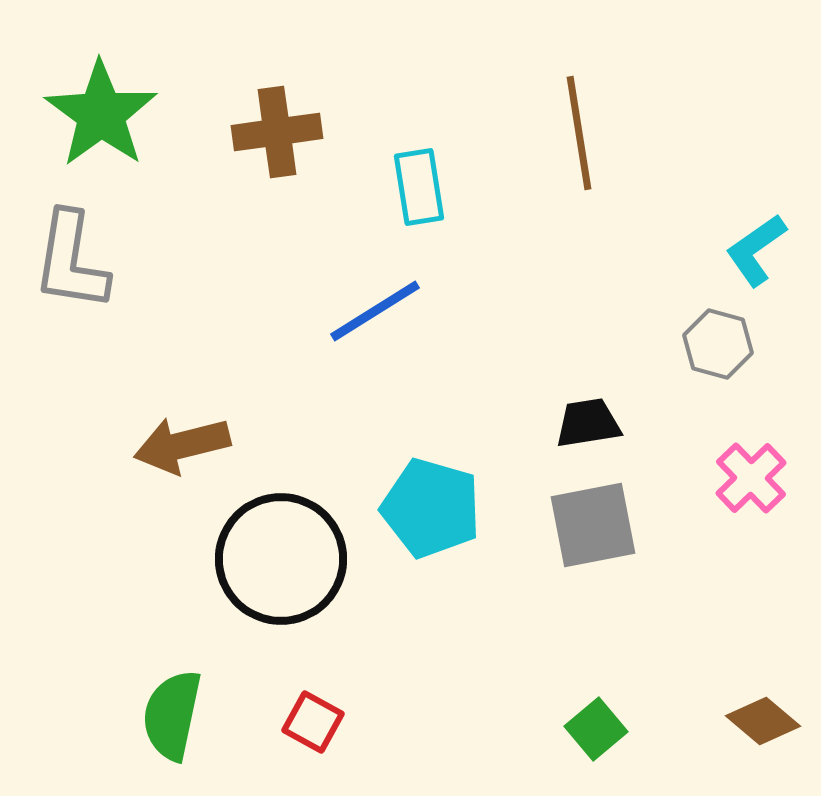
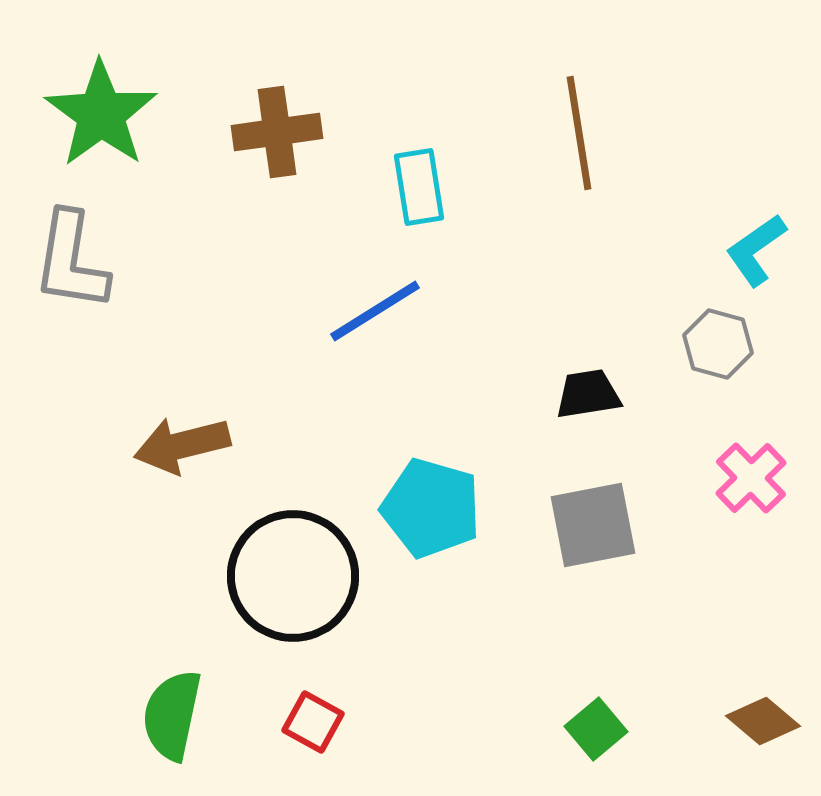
black trapezoid: moved 29 px up
black circle: moved 12 px right, 17 px down
